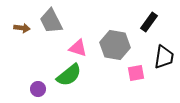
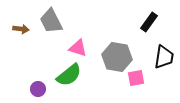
brown arrow: moved 1 px left, 1 px down
gray hexagon: moved 2 px right, 12 px down
pink square: moved 5 px down
